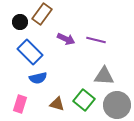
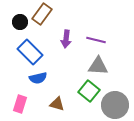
purple arrow: rotated 72 degrees clockwise
gray triangle: moved 6 px left, 10 px up
green square: moved 5 px right, 9 px up
gray circle: moved 2 px left
